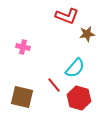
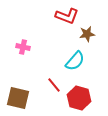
cyan semicircle: moved 7 px up
brown square: moved 4 px left, 1 px down
